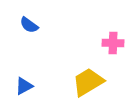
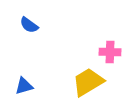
pink cross: moved 3 px left, 9 px down
blue triangle: rotated 12 degrees clockwise
